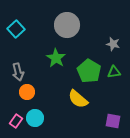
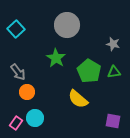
gray arrow: rotated 24 degrees counterclockwise
pink rectangle: moved 2 px down
